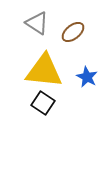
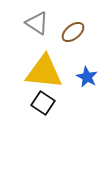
yellow triangle: moved 1 px down
